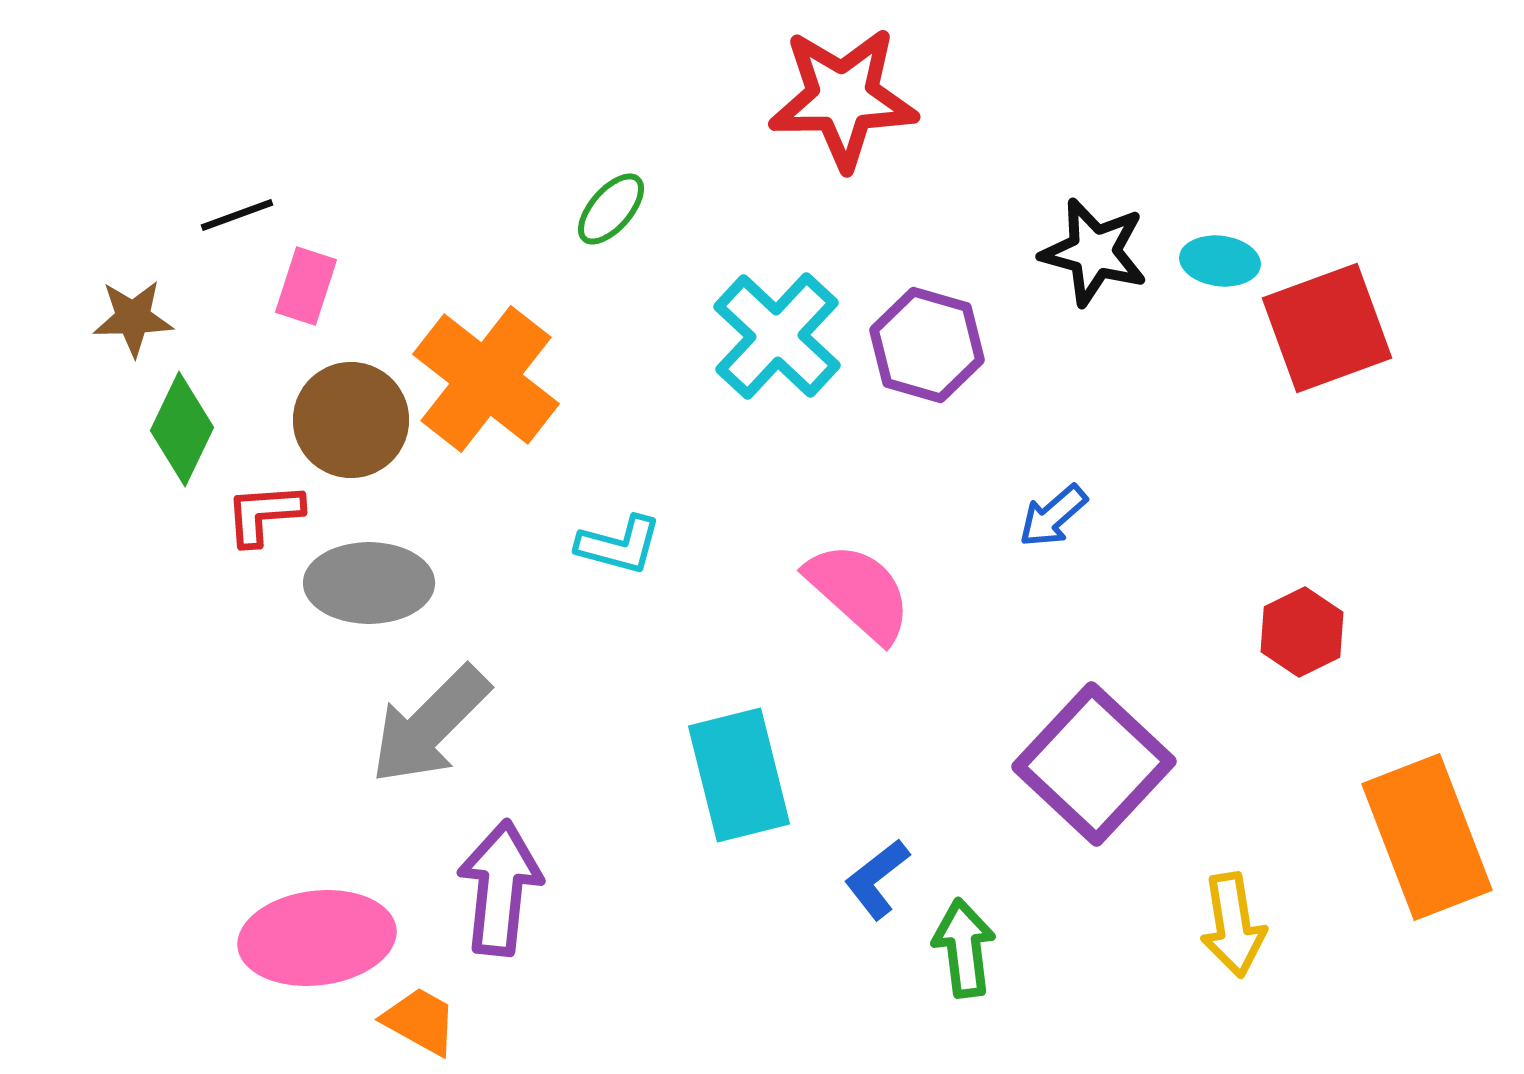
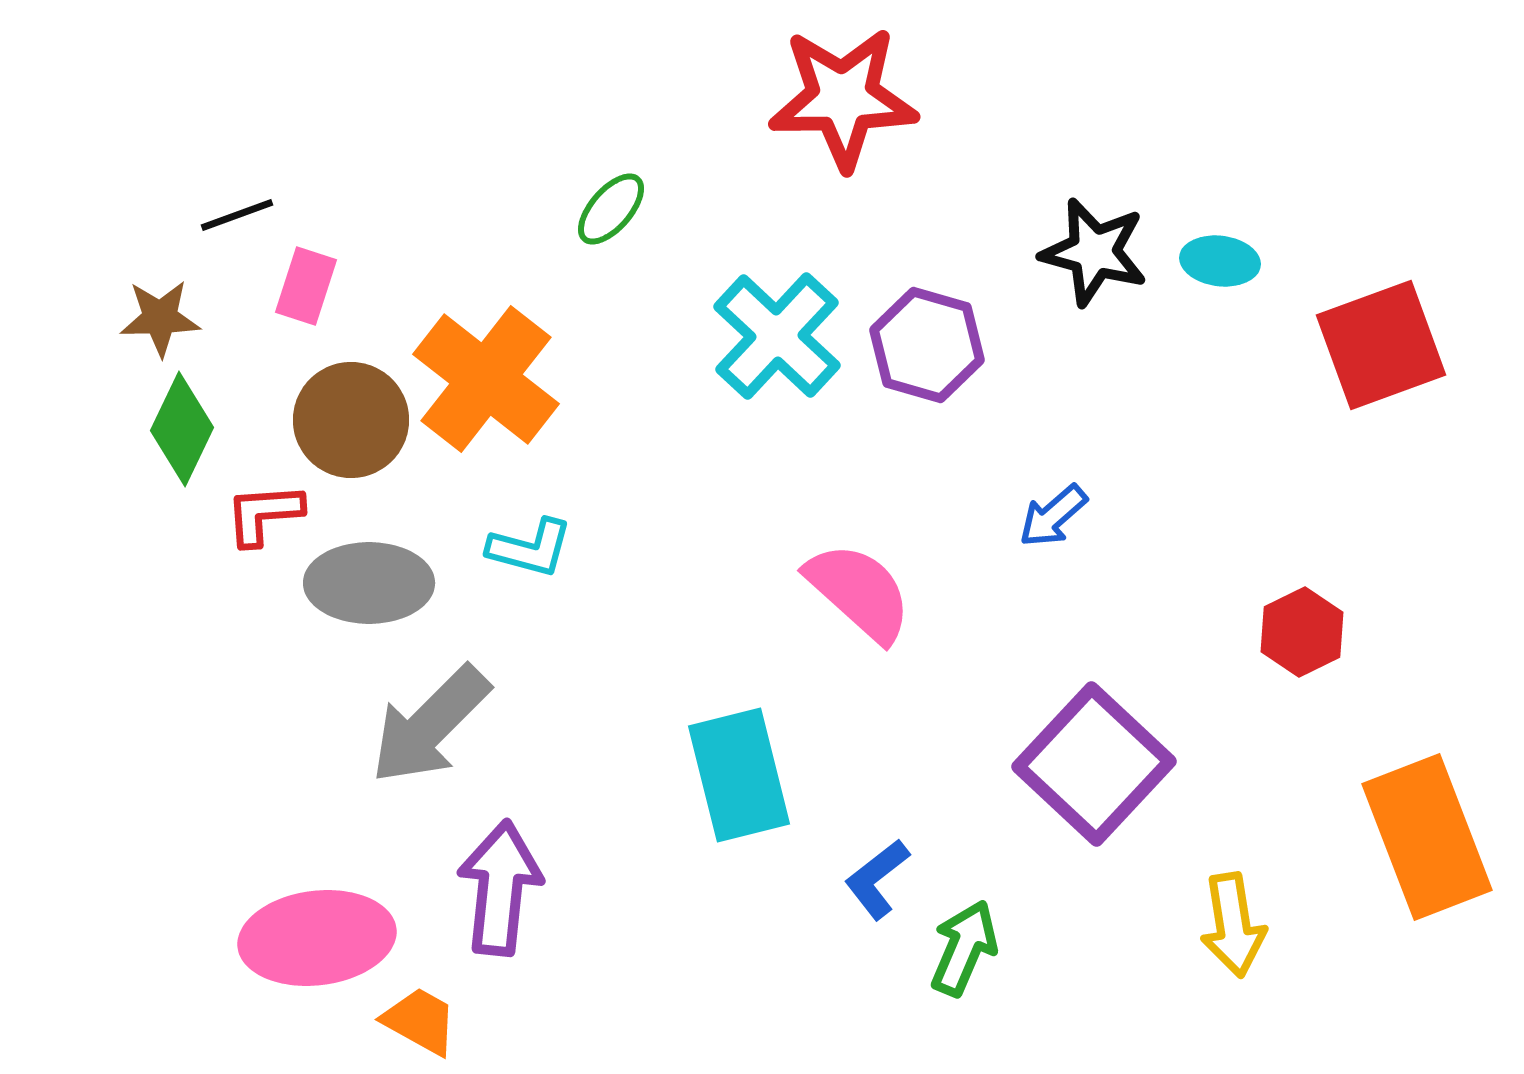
brown star: moved 27 px right
red square: moved 54 px right, 17 px down
cyan L-shape: moved 89 px left, 3 px down
green arrow: rotated 30 degrees clockwise
